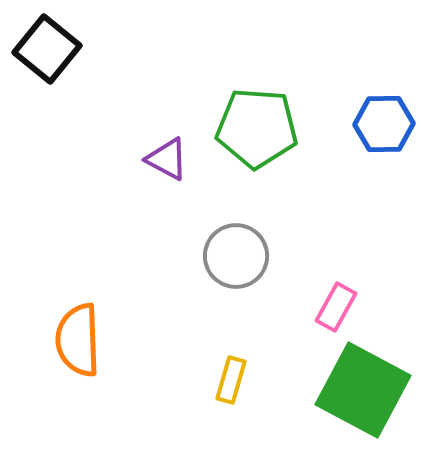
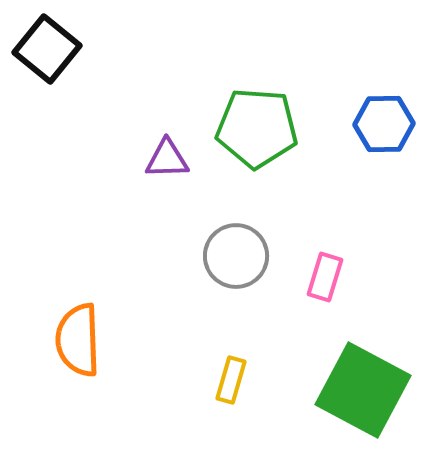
purple triangle: rotated 30 degrees counterclockwise
pink rectangle: moved 11 px left, 30 px up; rotated 12 degrees counterclockwise
